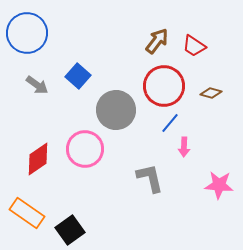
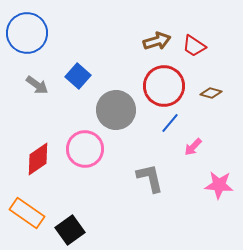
brown arrow: rotated 36 degrees clockwise
pink arrow: moved 9 px right; rotated 42 degrees clockwise
